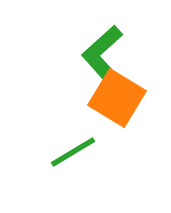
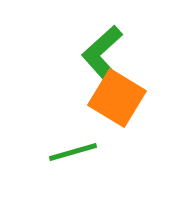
green line: rotated 15 degrees clockwise
